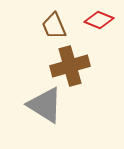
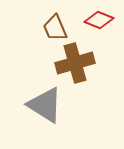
brown trapezoid: moved 1 px right, 2 px down
brown cross: moved 5 px right, 3 px up
